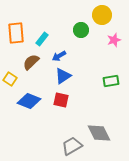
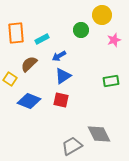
cyan rectangle: rotated 24 degrees clockwise
brown semicircle: moved 2 px left, 2 px down
gray diamond: moved 1 px down
